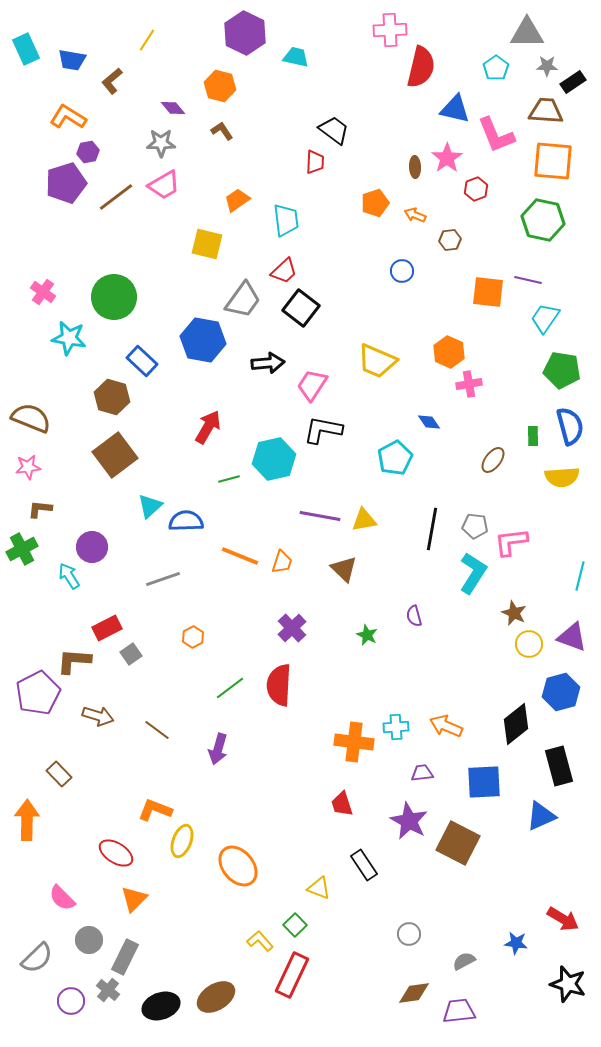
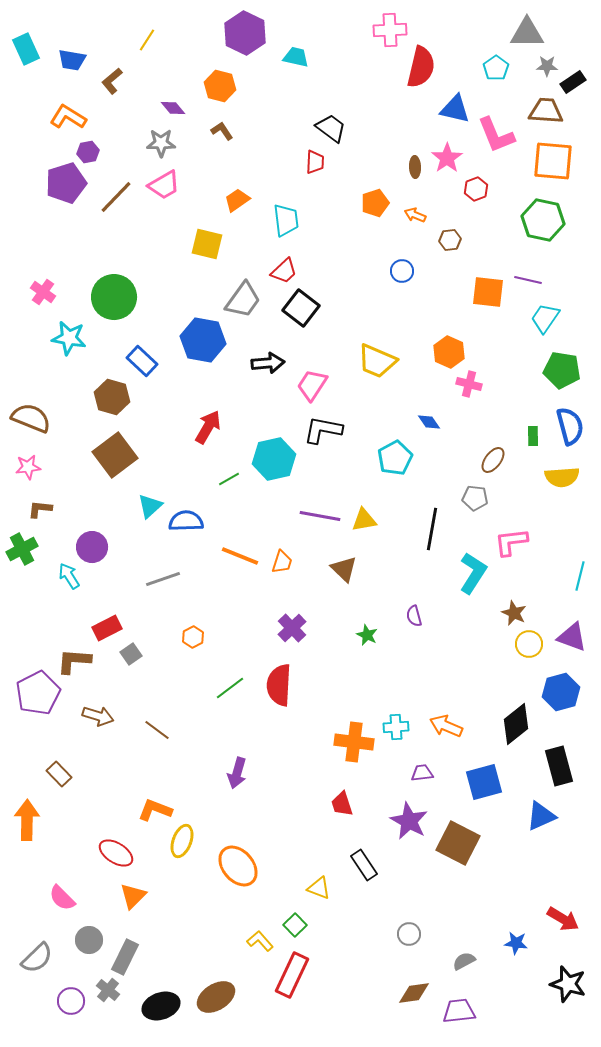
black trapezoid at (334, 130): moved 3 px left, 2 px up
brown line at (116, 197): rotated 9 degrees counterclockwise
pink cross at (469, 384): rotated 25 degrees clockwise
green line at (229, 479): rotated 15 degrees counterclockwise
gray pentagon at (475, 526): moved 28 px up
purple arrow at (218, 749): moved 19 px right, 24 px down
blue square at (484, 782): rotated 12 degrees counterclockwise
orange triangle at (134, 899): moved 1 px left, 3 px up
